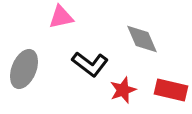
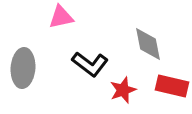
gray diamond: moved 6 px right, 5 px down; rotated 12 degrees clockwise
gray ellipse: moved 1 px left, 1 px up; rotated 18 degrees counterclockwise
red rectangle: moved 1 px right, 4 px up
